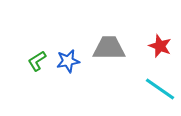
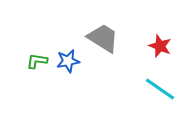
gray trapezoid: moved 6 px left, 10 px up; rotated 32 degrees clockwise
green L-shape: rotated 40 degrees clockwise
